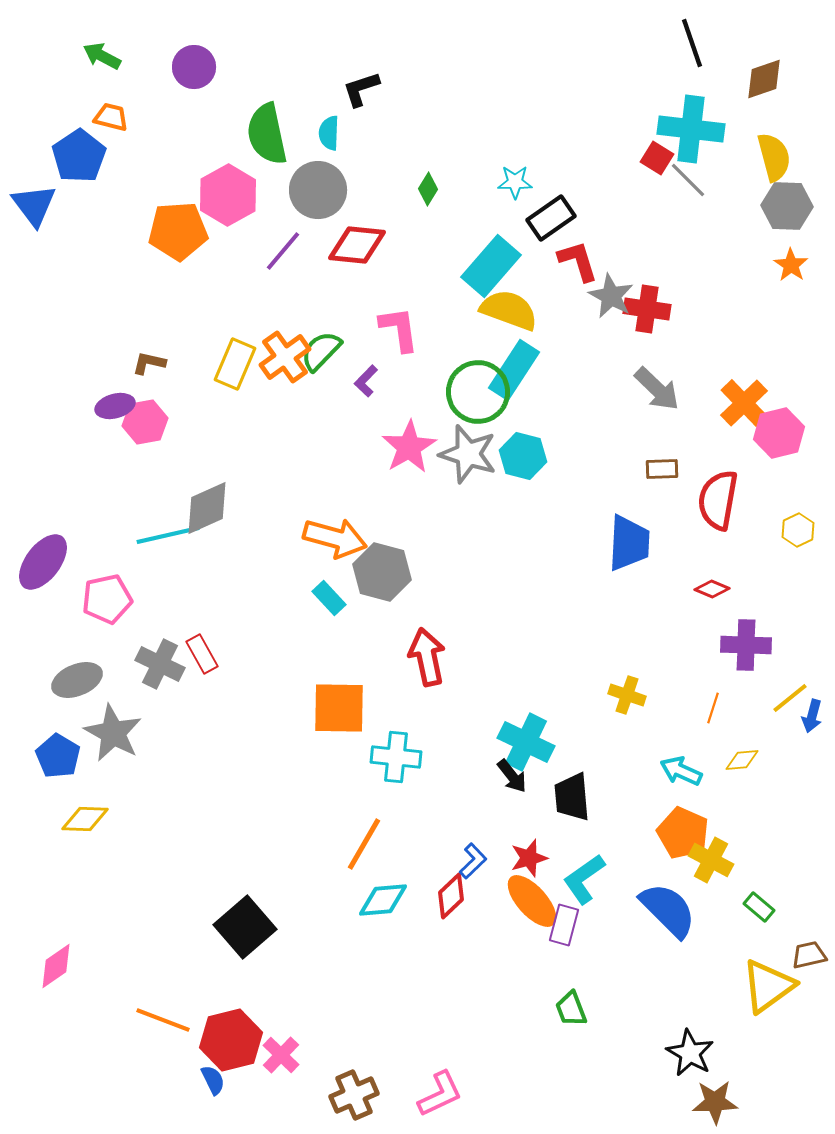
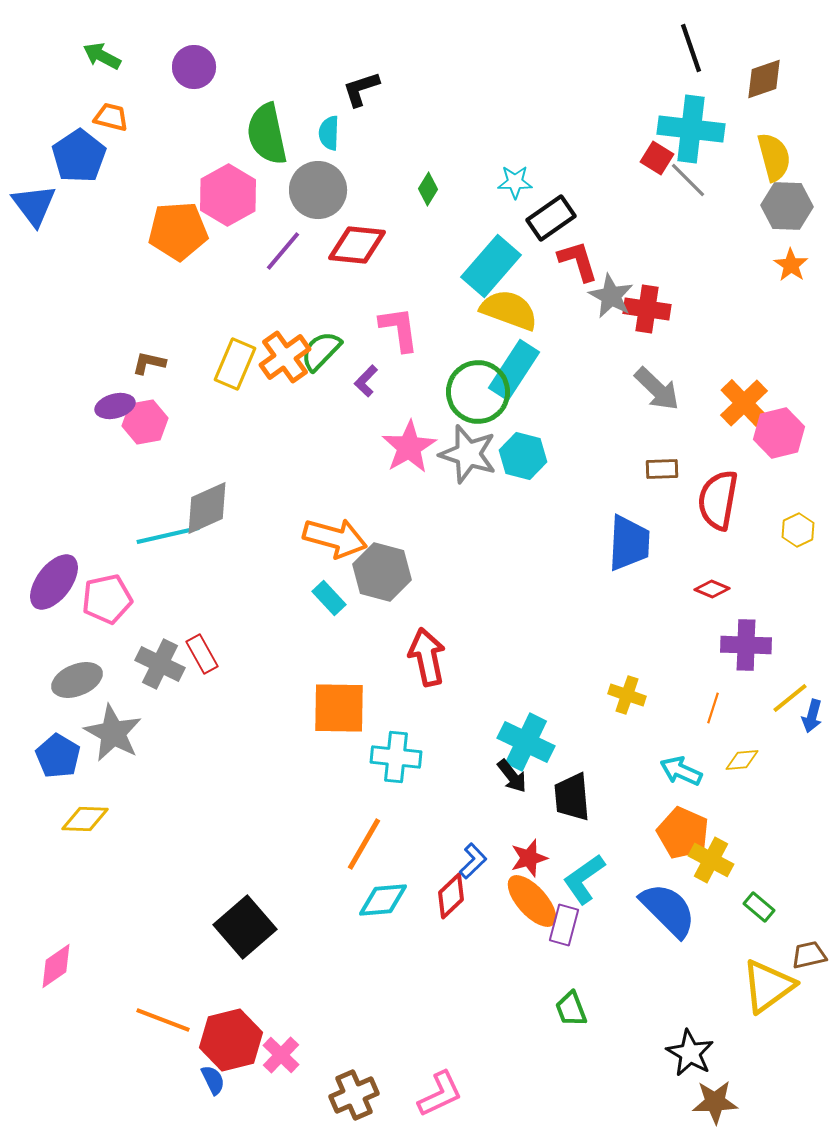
black line at (692, 43): moved 1 px left, 5 px down
purple ellipse at (43, 562): moved 11 px right, 20 px down
